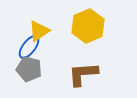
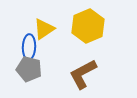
yellow triangle: moved 5 px right, 2 px up
blue ellipse: rotated 35 degrees counterclockwise
brown L-shape: rotated 24 degrees counterclockwise
